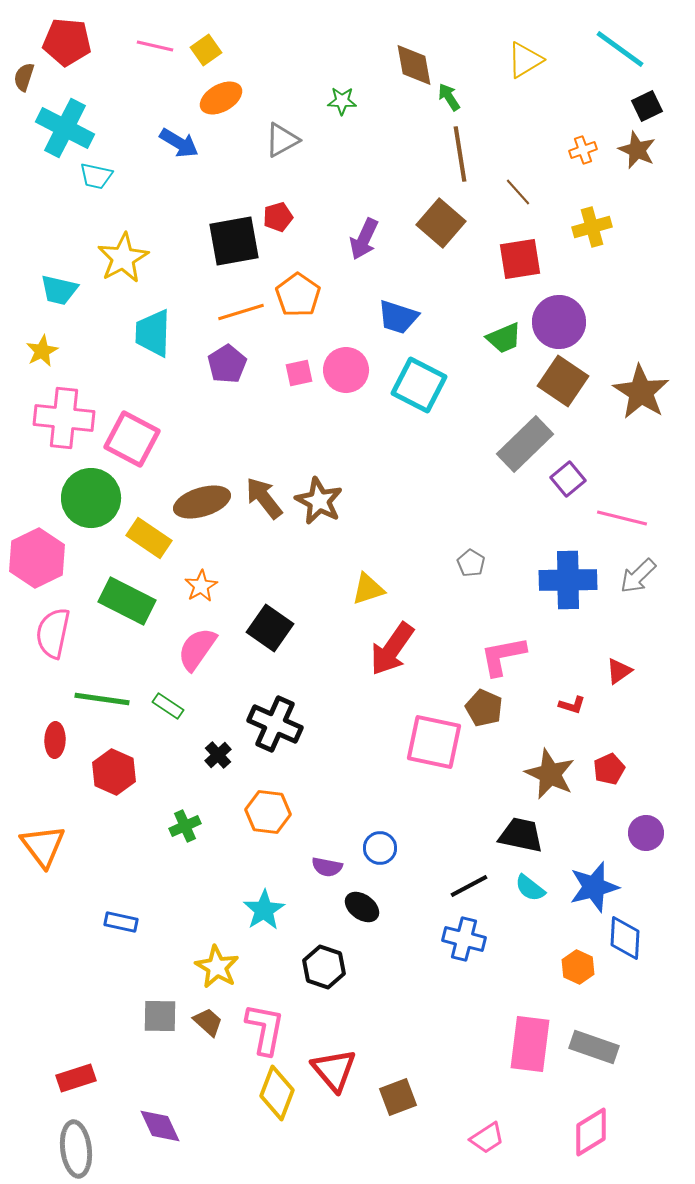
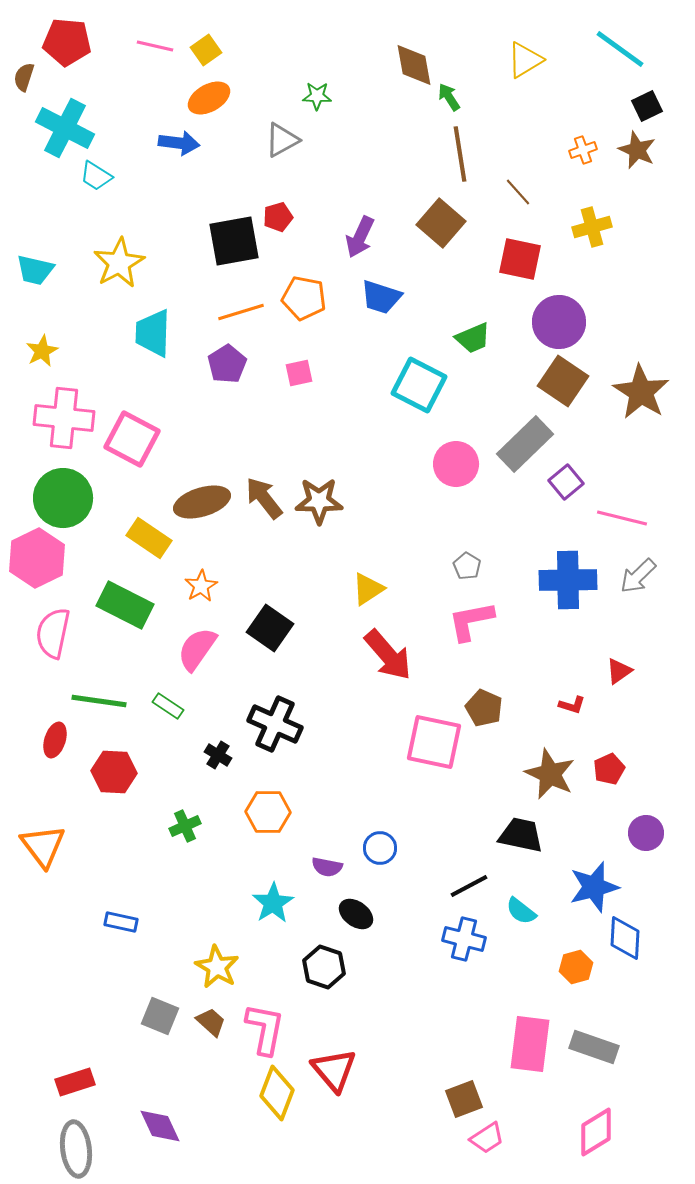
orange ellipse at (221, 98): moved 12 px left
green star at (342, 101): moved 25 px left, 5 px up
blue arrow at (179, 143): rotated 24 degrees counterclockwise
cyan trapezoid at (96, 176): rotated 20 degrees clockwise
purple arrow at (364, 239): moved 4 px left, 2 px up
yellow star at (123, 258): moved 4 px left, 5 px down
red square at (520, 259): rotated 21 degrees clockwise
cyan trapezoid at (59, 290): moved 24 px left, 20 px up
orange pentagon at (298, 295): moved 6 px right, 3 px down; rotated 24 degrees counterclockwise
blue trapezoid at (398, 317): moved 17 px left, 20 px up
green trapezoid at (504, 338): moved 31 px left
pink circle at (346, 370): moved 110 px right, 94 px down
purple square at (568, 479): moved 2 px left, 3 px down
green circle at (91, 498): moved 28 px left
brown star at (319, 501): rotated 27 degrees counterclockwise
gray pentagon at (471, 563): moved 4 px left, 3 px down
yellow triangle at (368, 589): rotated 15 degrees counterclockwise
green rectangle at (127, 601): moved 2 px left, 4 px down
red arrow at (392, 649): moved 4 px left, 6 px down; rotated 76 degrees counterclockwise
pink L-shape at (503, 656): moved 32 px left, 35 px up
green line at (102, 699): moved 3 px left, 2 px down
red ellipse at (55, 740): rotated 16 degrees clockwise
black cross at (218, 755): rotated 16 degrees counterclockwise
red hexagon at (114, 772): rotated 21 degrees counterclockwise
orange hexagon at (268, 812): rotated 6 degrees counterclockwise
cyan semicircle at (530, 888): moved 9 px left, 23 px down
black ellipse at (362, 907): moved 6 px left, 7 px down
cyan star at (264, 910): moved 9 px right, 7 px up
orange hexagon at (578, 967): moved 2 px left; rotated 20 degrees clockwise
gray square at (160, 1016): rotated 21 degrees clockwise
brown trapezoid at (208, 1022): moved 3 px right
red rectangle at (76, 1078): moved 1 px left, 4 px down
brown square at (398, 1097): moved 66 px right, 2 px down
pink diamond at (591, 1132): moved 5 px right
